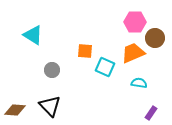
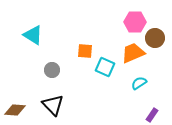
cyan semicircle: rotated 42 degrees counterclockwise
black triangle: moved 3 px right, 1 px up
purple rectangle: moved 1 px right, 2 px down
